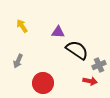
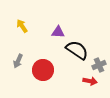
red circle: moved 13 px up
